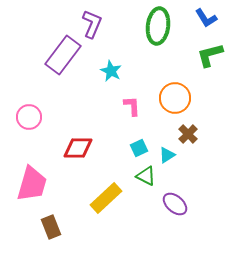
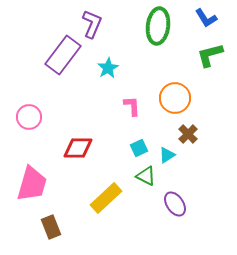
cyan star: moved 3 px left, 3 px up; rotated 15 degrees clockwise
purple ellipse: rotated 15 degrees clockwise
